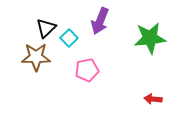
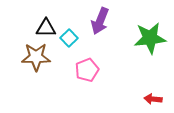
black triangle: rotated 45 degrees clockwise
pink pentagon: rotated 10 degrees counterclockwise
